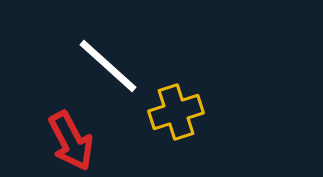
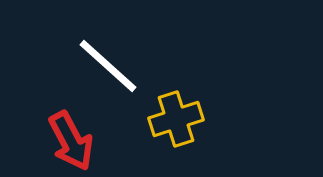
yellow cross: moved 7 px down
